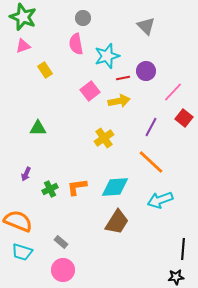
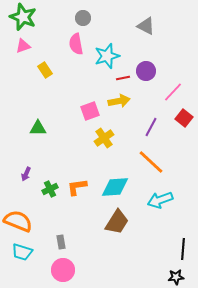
gray triangle: rotated 18 degrees counterclockwise
pink square: moved 20 px down; rotated 18 degrees clockwise
gray rectangle: rotated 40 degrees clockwise
